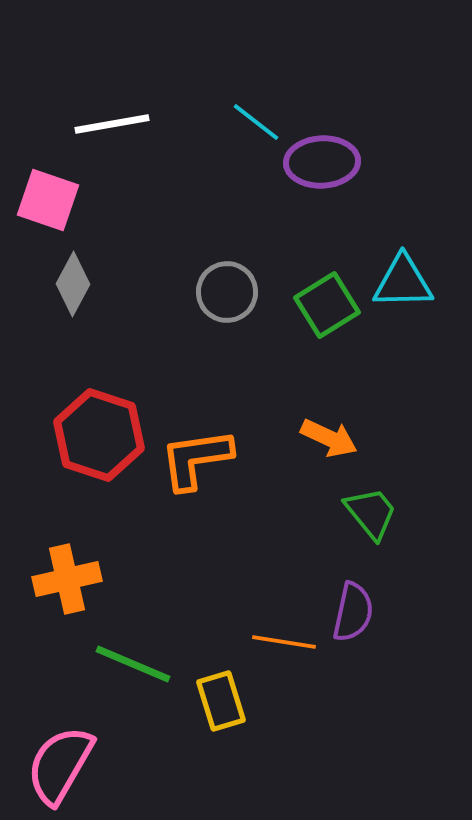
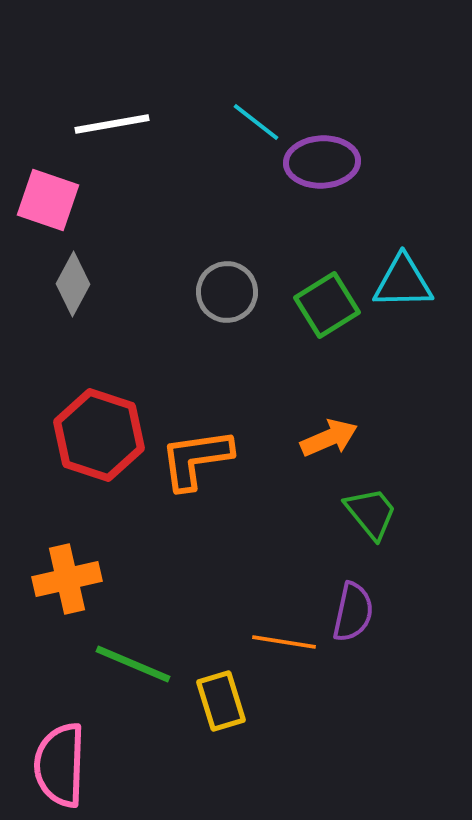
orange arrow: rotated 48 degrees counterclockwise
pink semicircle: rotated 28 degrees counterclockwise
